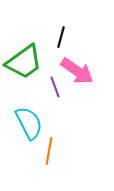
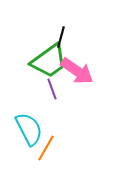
green trapezoid: moved 25 px right, 1 px up
purple line: moved 3 px left, 2 px down
cyan semicircle: moved 6 px down
orange line: moved 3 px left, 3 px up; rotated 20 degrees clockwise
